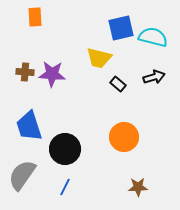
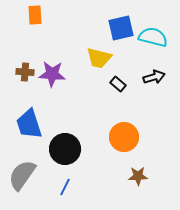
orange rectangle: moved 2 px up
blue trapezoid: moved 2 px up
brown star: moved 11 px up
